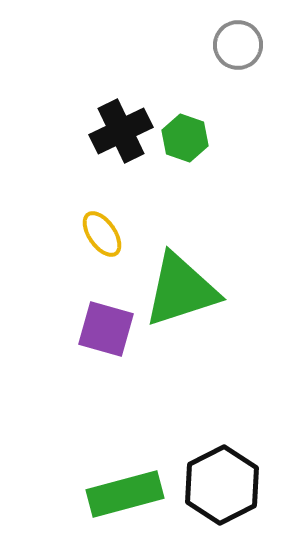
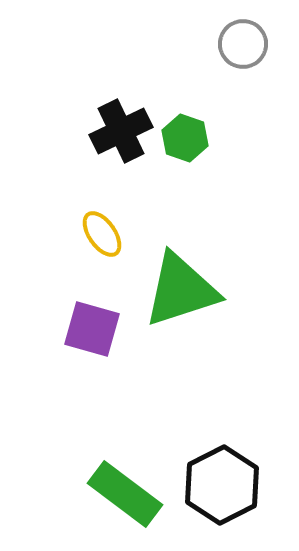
gray circle: moved 5 px right, 1 px up
purple square: moved 14 px left
green rectangle: rotated 52 degrees clockwise
